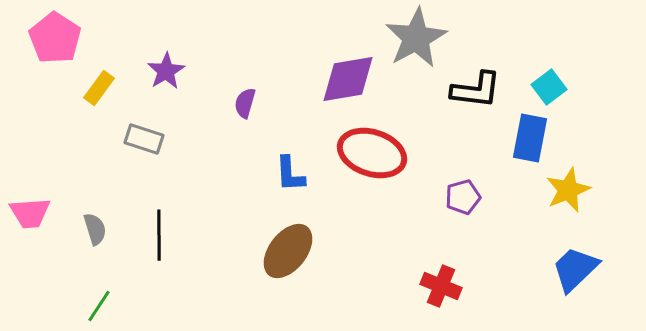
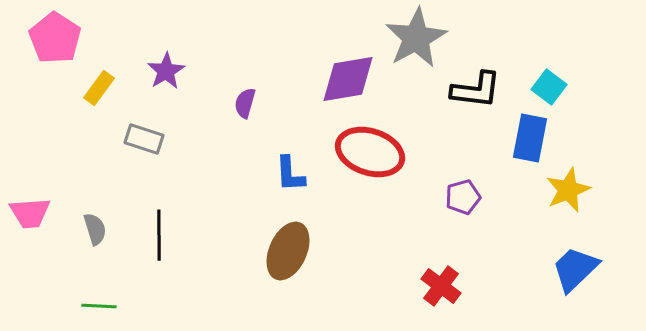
cyan square: rotated 16 degrees counterclockwise
red ellipse: moved 2 px left, 1 px up
brown ellipse: rotated 14 degrees counterclockwise
red cross: rotated 15 degrees clockwise
green line: rotated 60 degrees clockwise
